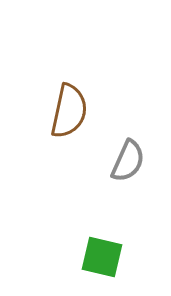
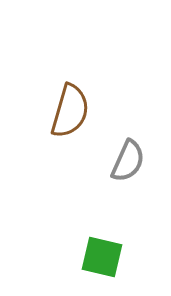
brown semicircle: moved 1 px right; rotated 4 degrees clockwise
